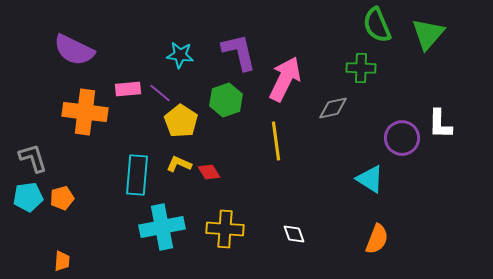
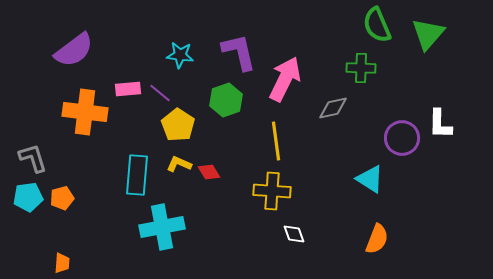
purple semicircle: rotated 63 degrees counterclockwise
yellow pentagon: moved 3 px left, 4 px down
yellow cross: moved 47 px right, 38 px up
orange trapezoid: moved 2 px down
